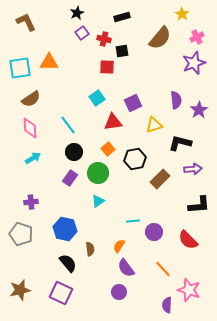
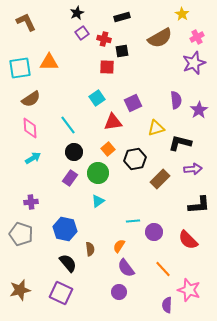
brown semicircle at (160, 38): rotated 20 degrees clockwise
yellow triangle at (154, 125): moved 2 px right, 3 px down
